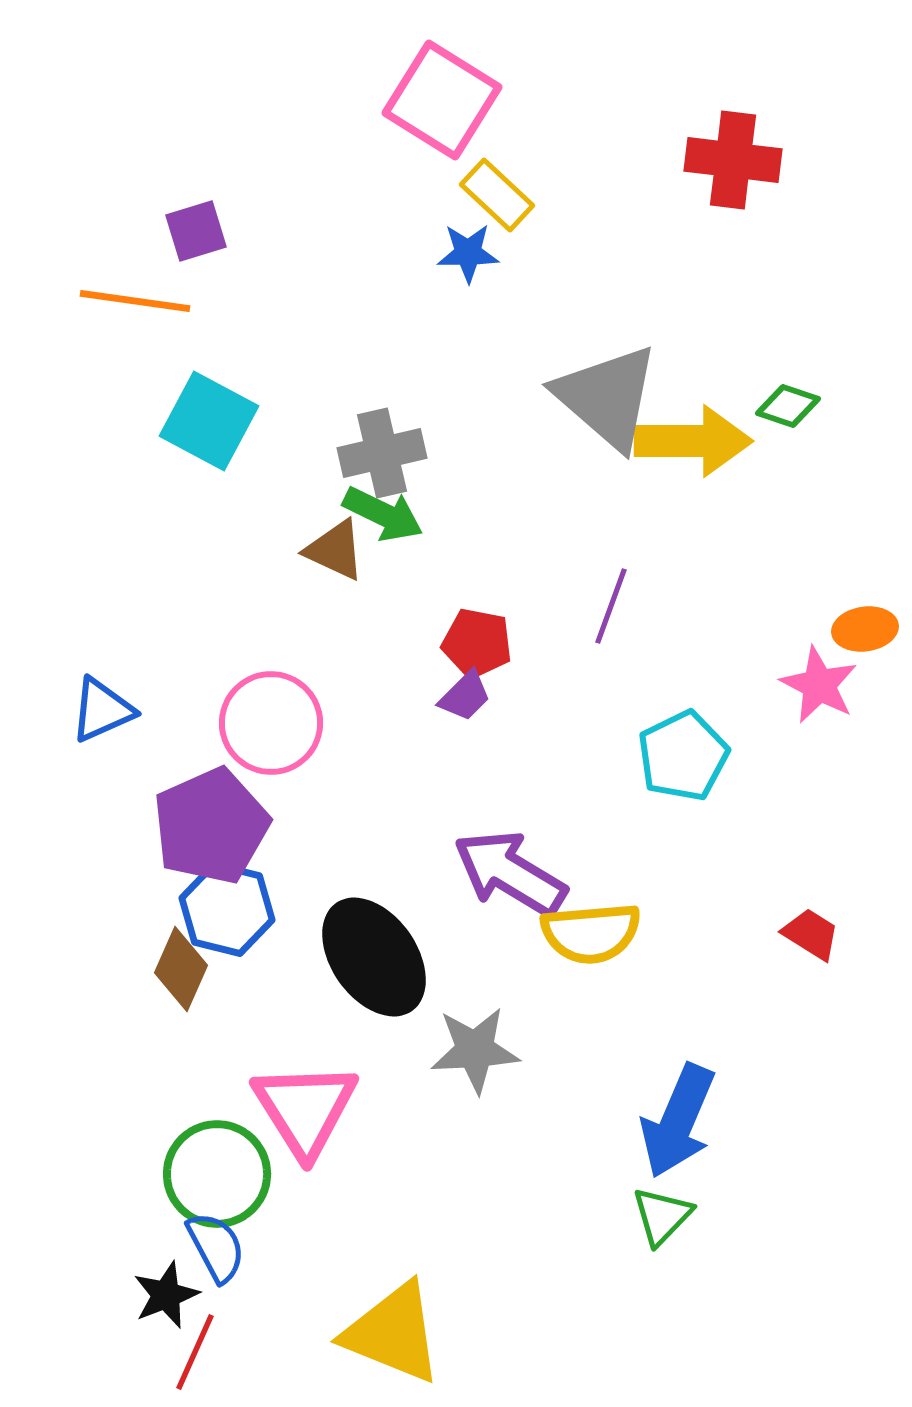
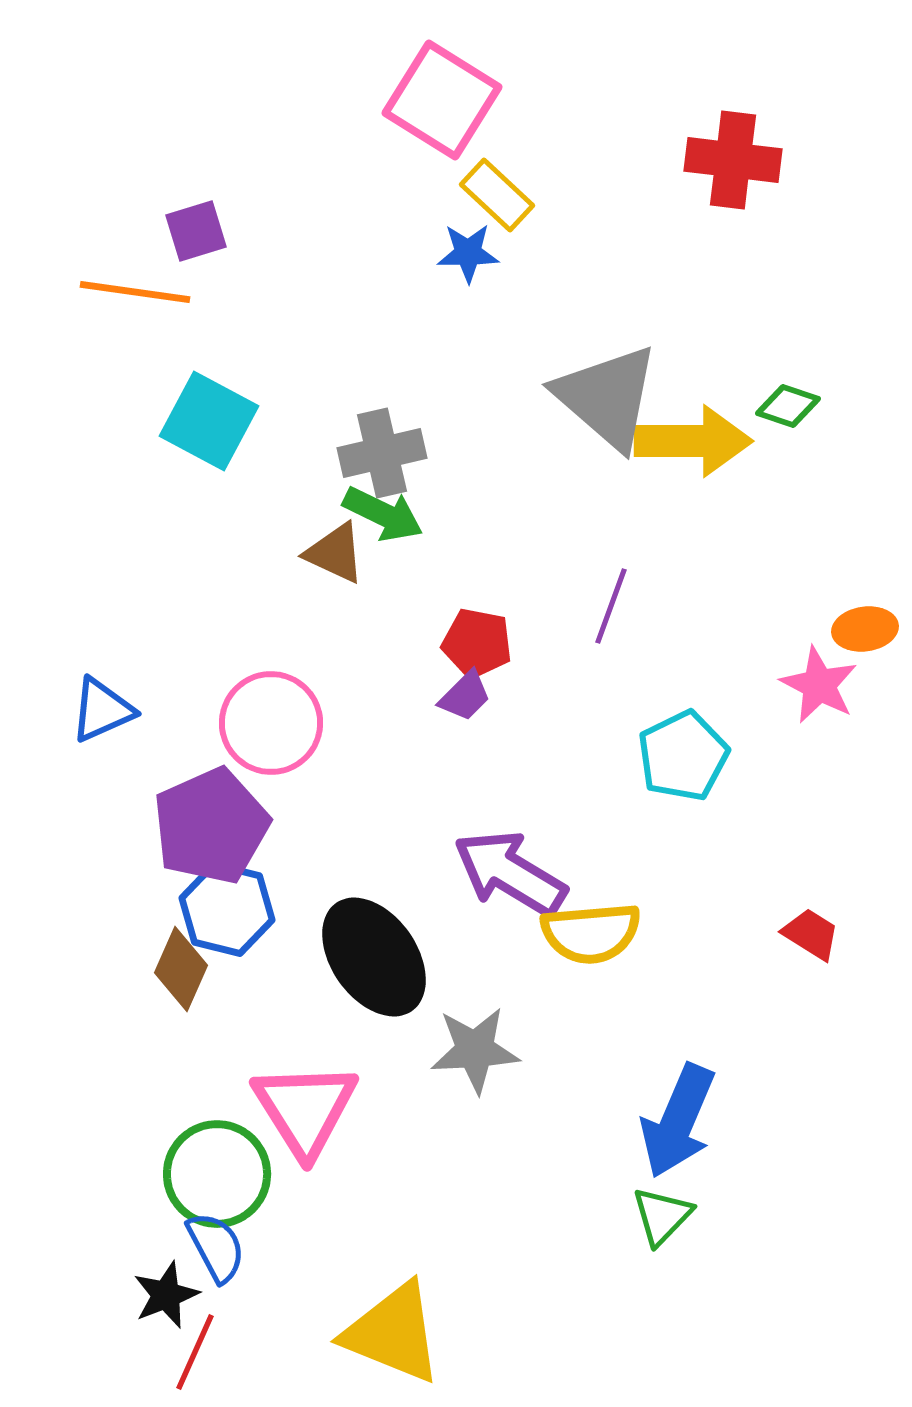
orange line: moved 9 px up
brown triangle: moved 3 px down
